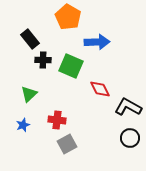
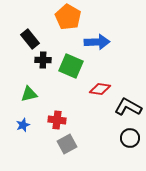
red diamond: rotated 55 degrees counterclockwise
green triangle: rotated 30 degrees clockwise
